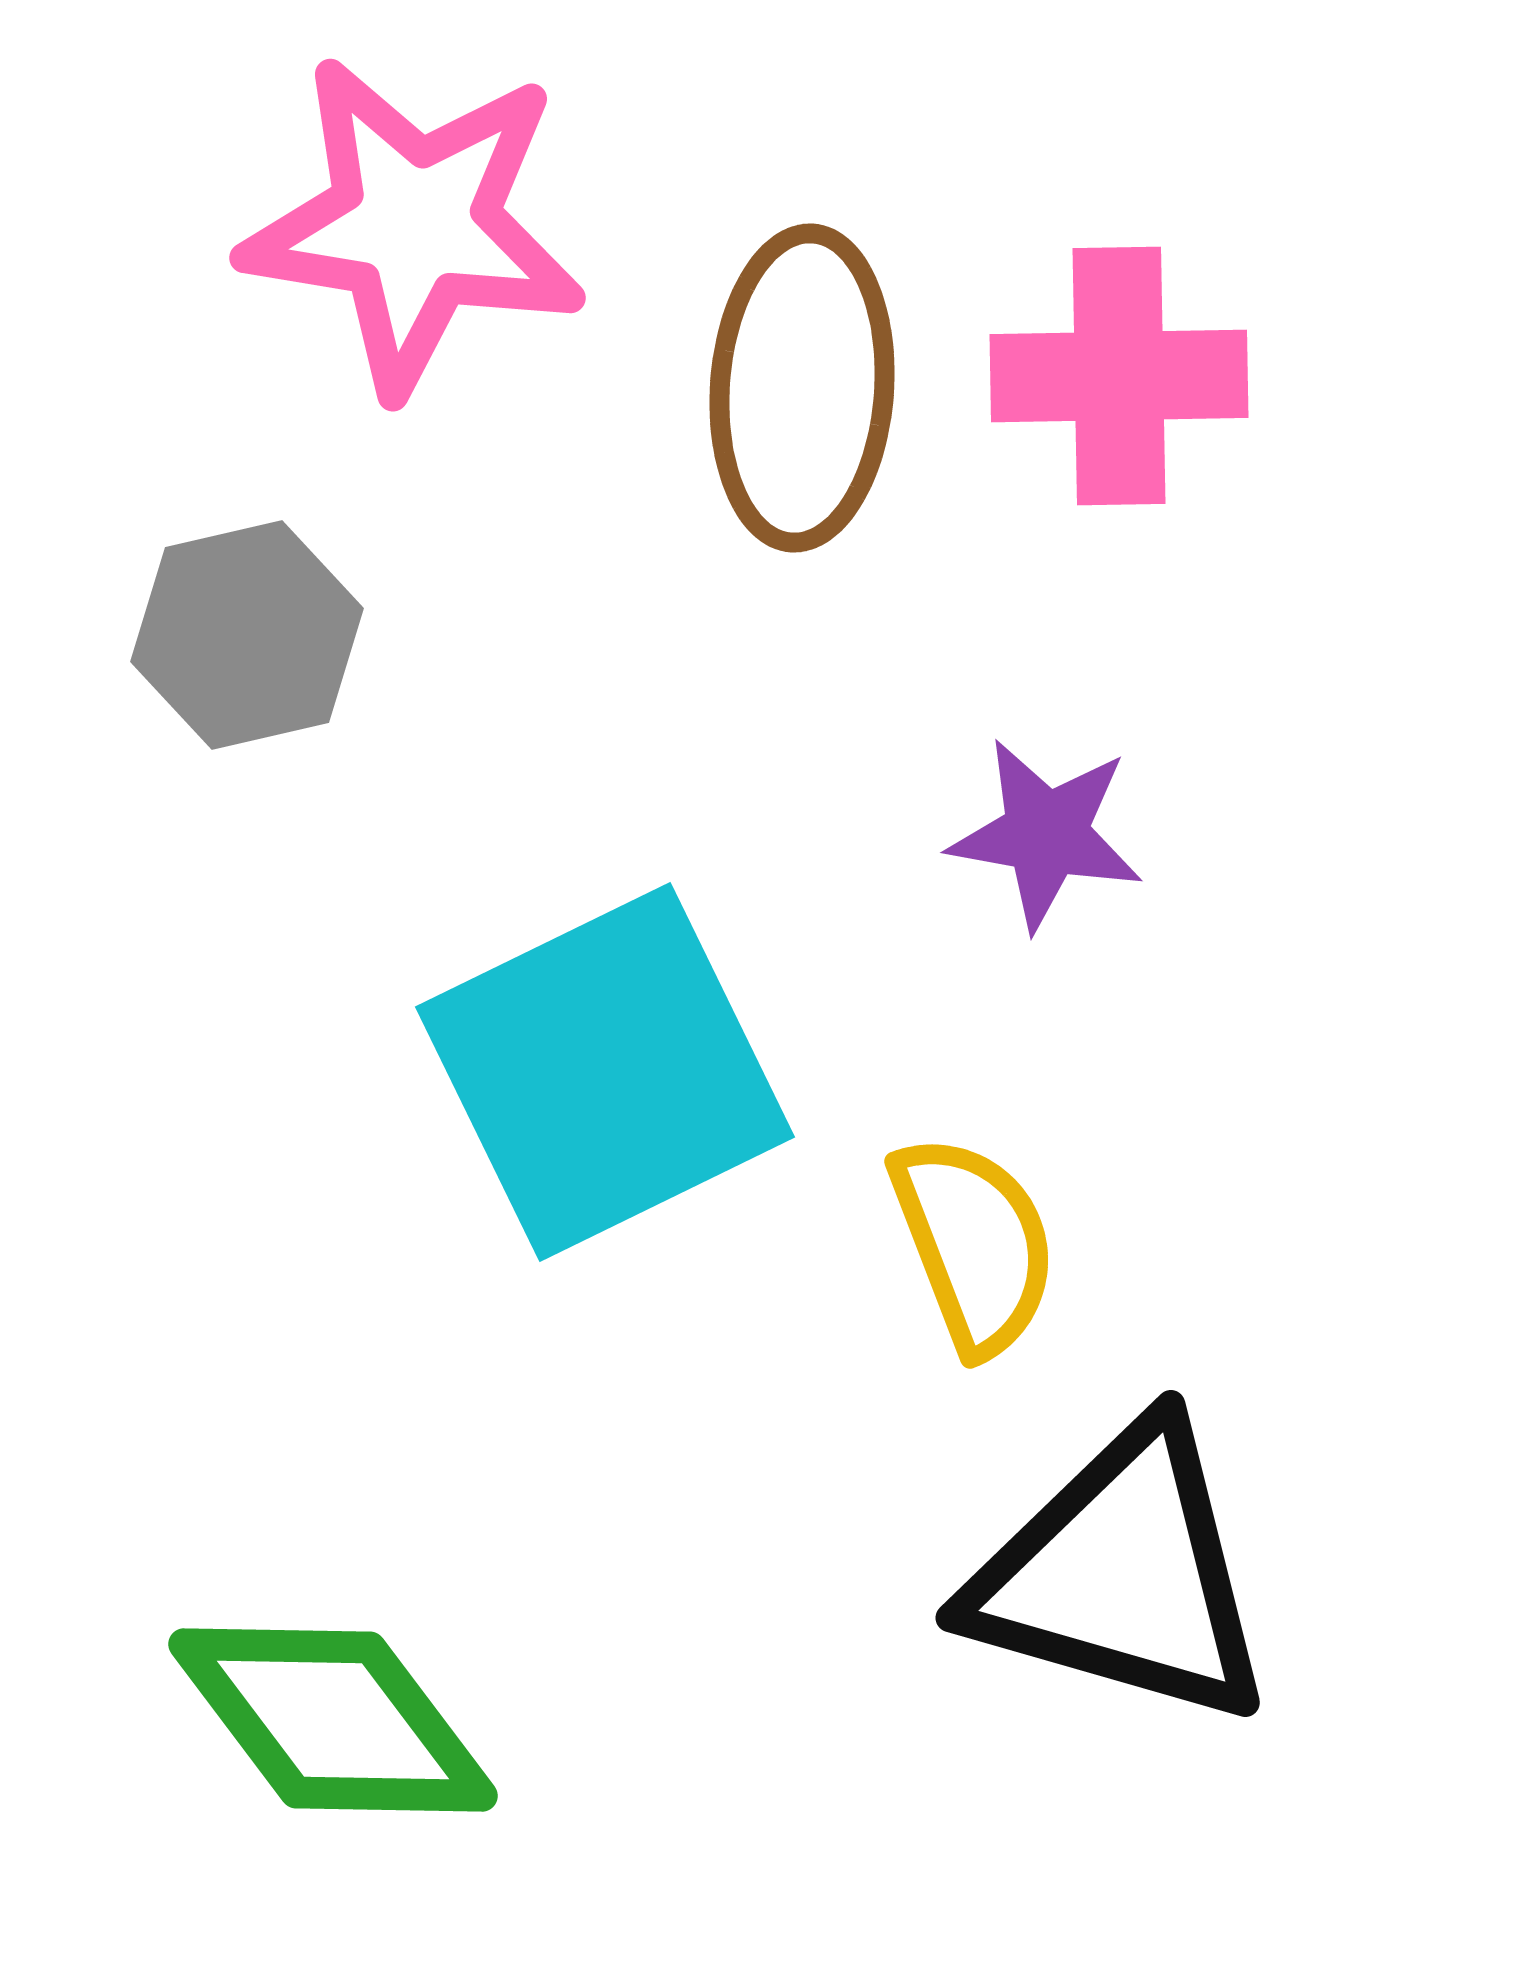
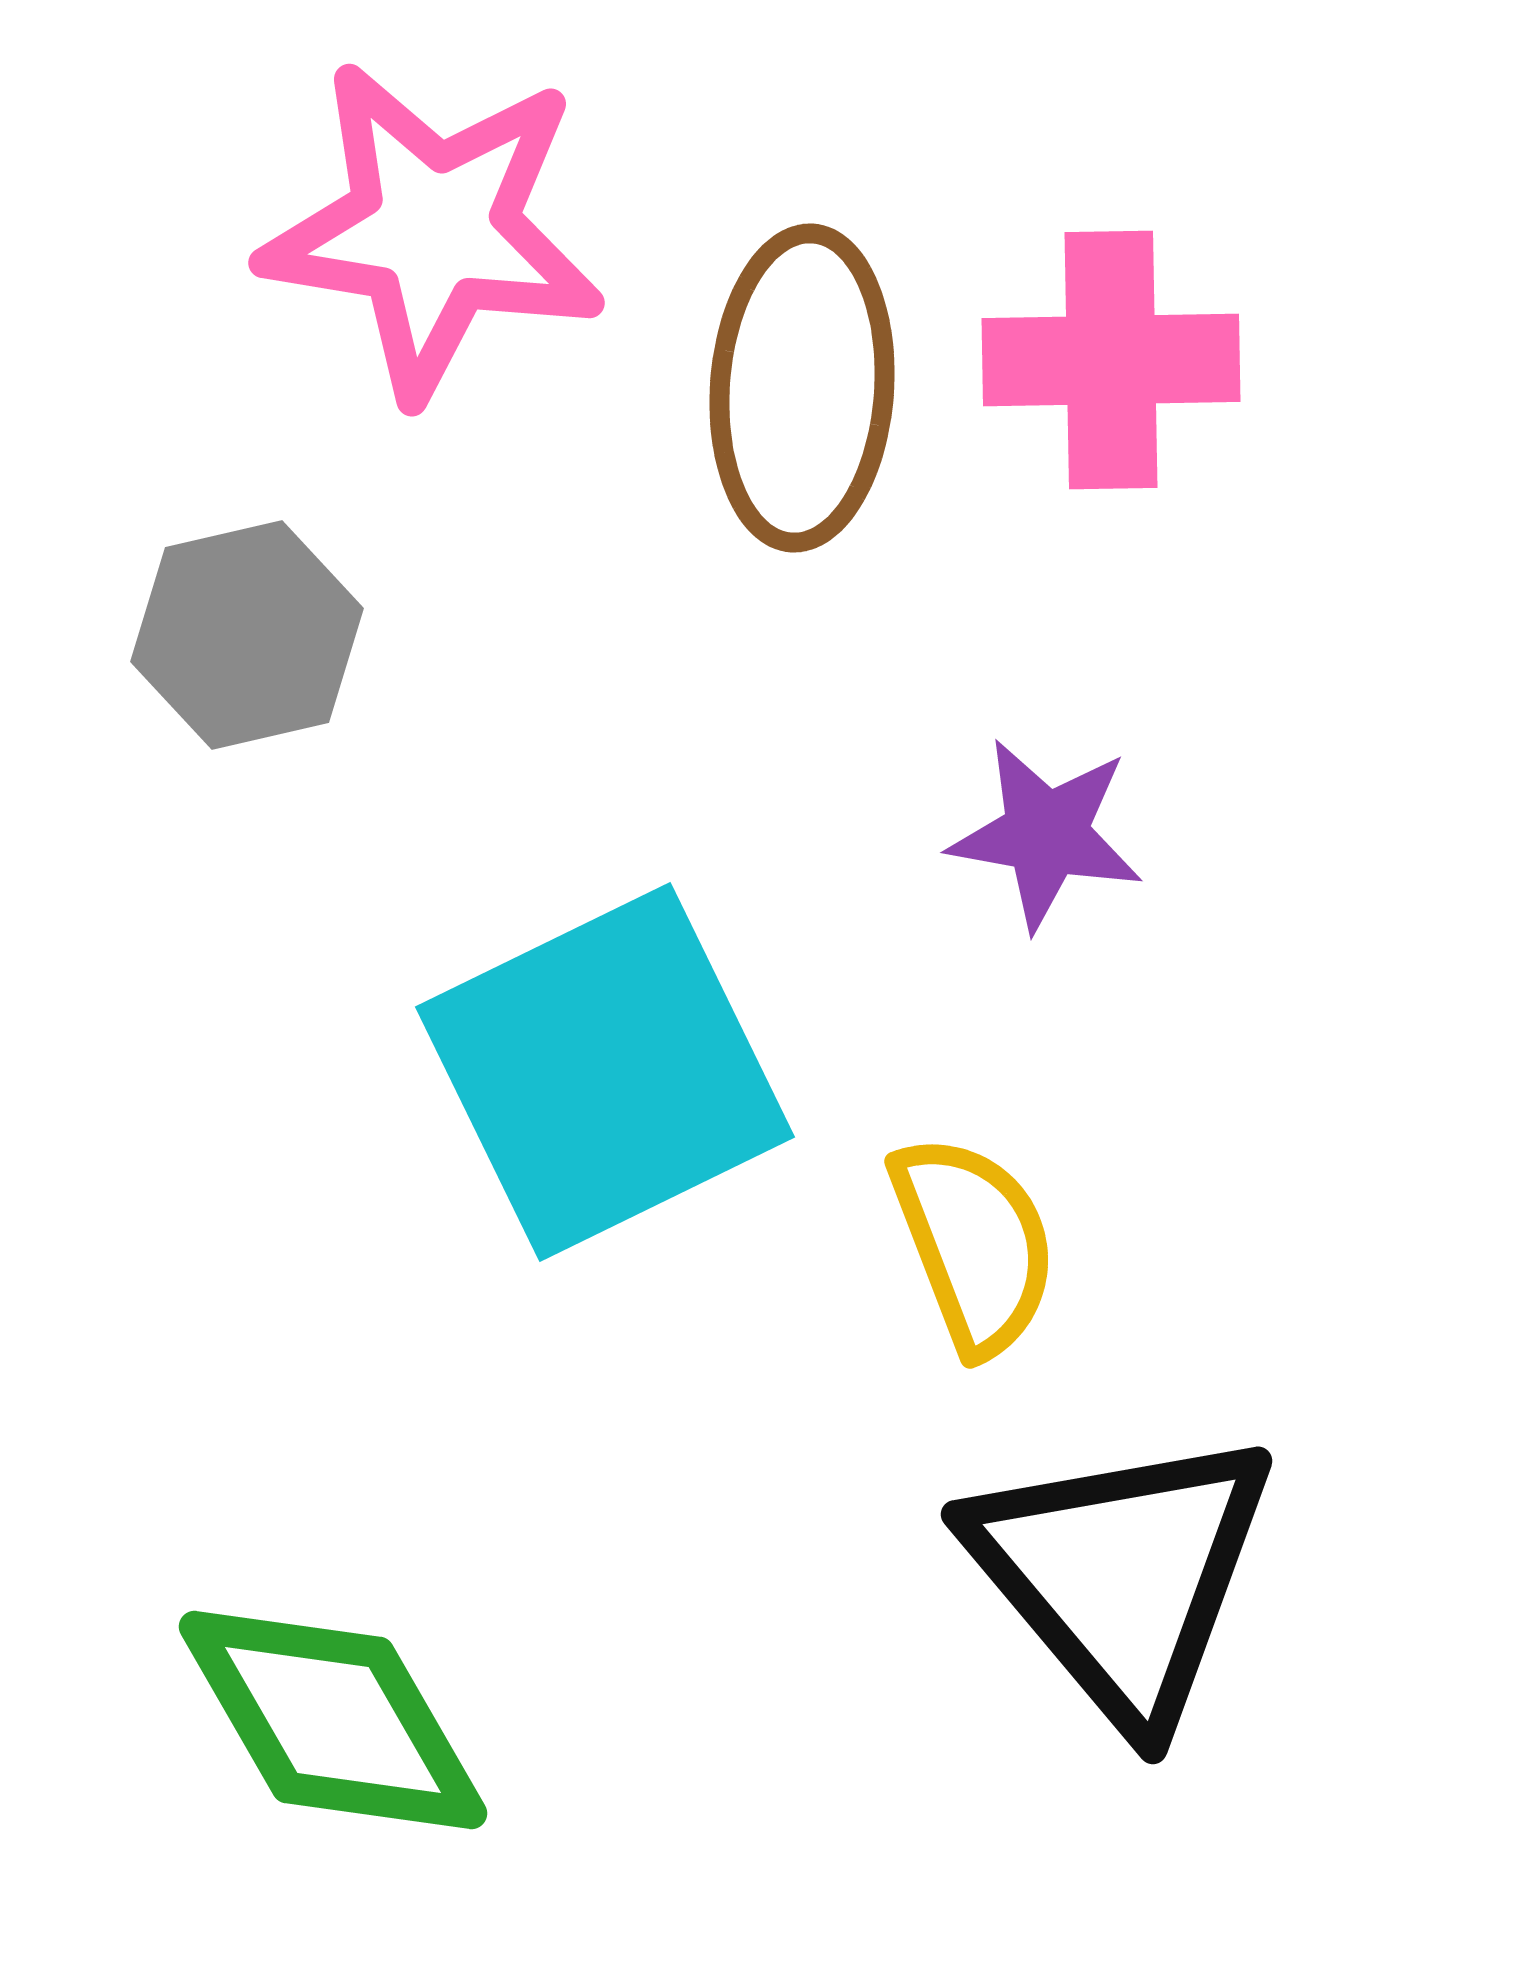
pink star: moved 19 px right, 5 px down
pink cross: moved 8 px left, 16 px up
black triangle: rotated 34 degrees clockwise
green diamond: rotated 7 degrees clockwise
